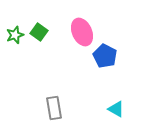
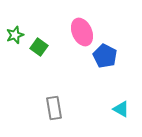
green square: moved 15 px down
cyan triangle: moved 5 px right
